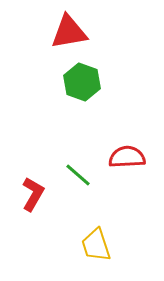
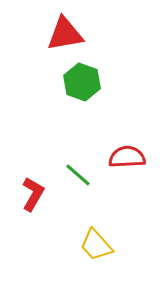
red triangle: moved 4 px left, 2 px down
yellow trapezoid: rotated 24 degrees counterclockwise
